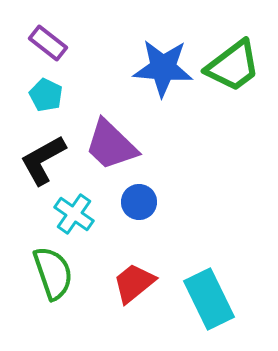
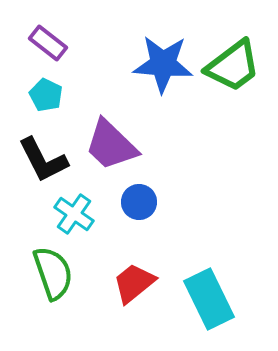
blue star: moved 4 px up
black L-shape: rotated 88 degrees counterclockwise
